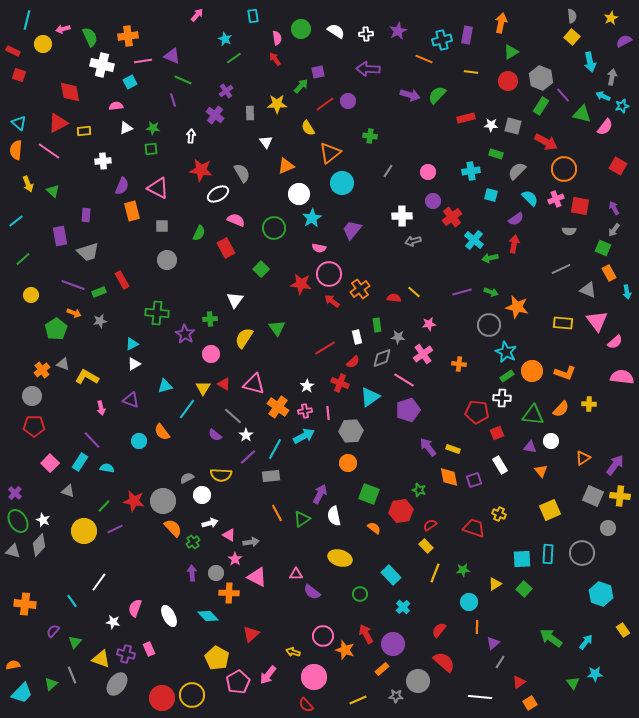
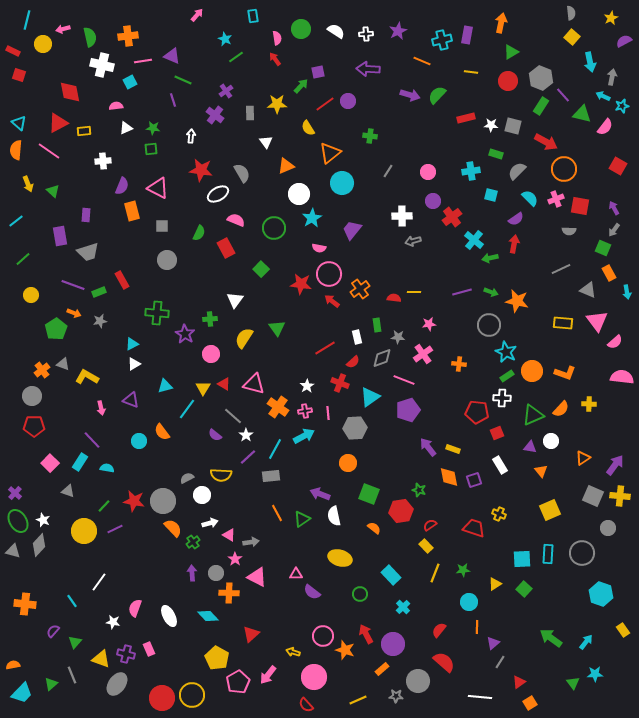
gray semicircle at (572, 16): moved 1 px left, 3 px up
green semicircle at (90, 37): rotated 12 degrees clockwise
green line at (234, 58): moved 2 px right, 1 px up
orange line at (424, 59): moved 2 px left, 2 px down
yellow line at (414, 292): rotated 40 degrees counterclockwise
orange star at (517, 307): moved 6 px up
pink line at (404, 380): rotated 10 degrees counterclockwise
green triangle at (533, 415): rotated 30 degrees counterclockwise
gray hexagon at (351, 431): moved 4 px right, 3 px up
purple arrow at (320, 494): rotated 96 degrees counterclockwise
